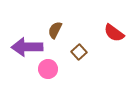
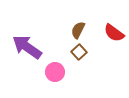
brown semicircle: moved 23 px right
purple arrow: rotated 36 degrees clockwise
pink circle: moved 7 px right, 3 px down
